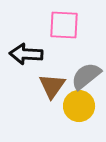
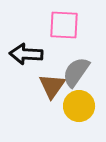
gray semicircle: moved 10 px left, 4 px up; rotated 16 degrees counterclockwise
